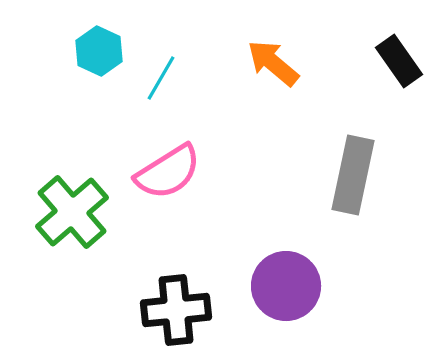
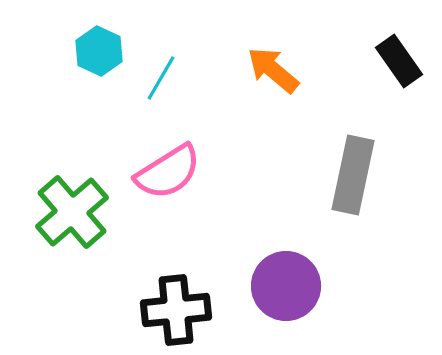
orange arrow: moved 7 px down
